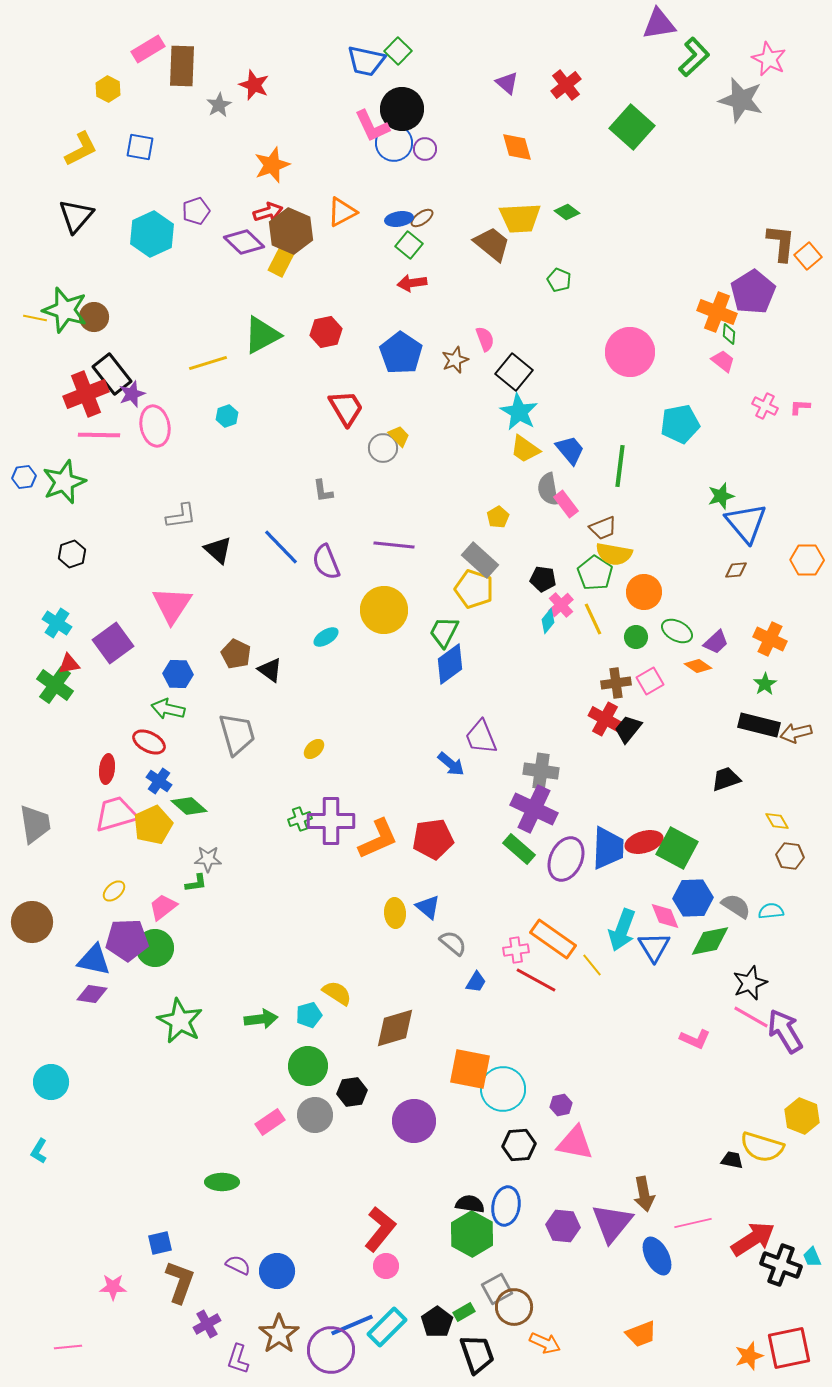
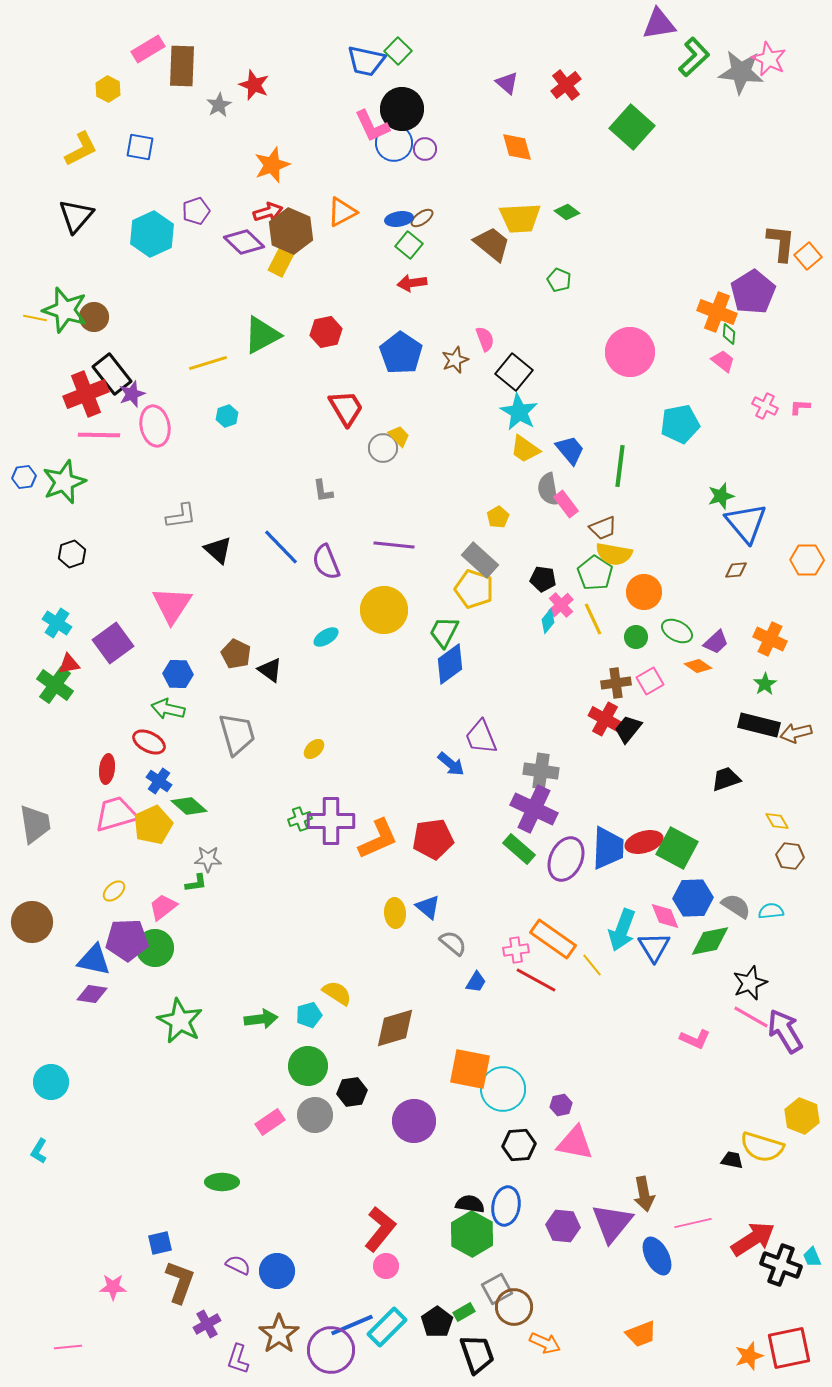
gray star at (741, 100): moved 28 px up; rotated 9 degrees counterclockwise
